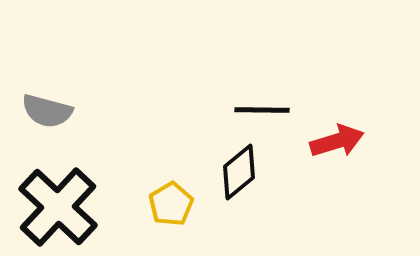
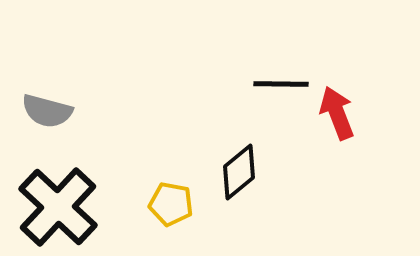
black line: moved 19 px right, 26 px up
red arrow: moved 28 px up; rotated 94 degrees counterclockwise
yellow pentagon: rotated 30 degrees counterclockwise
